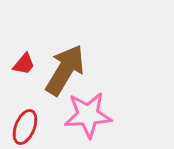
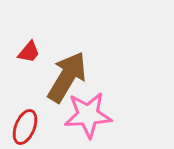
red trapezoid: moved 5 px right, 12 px up
brown arrow: moved 2 px right, 7 px down
